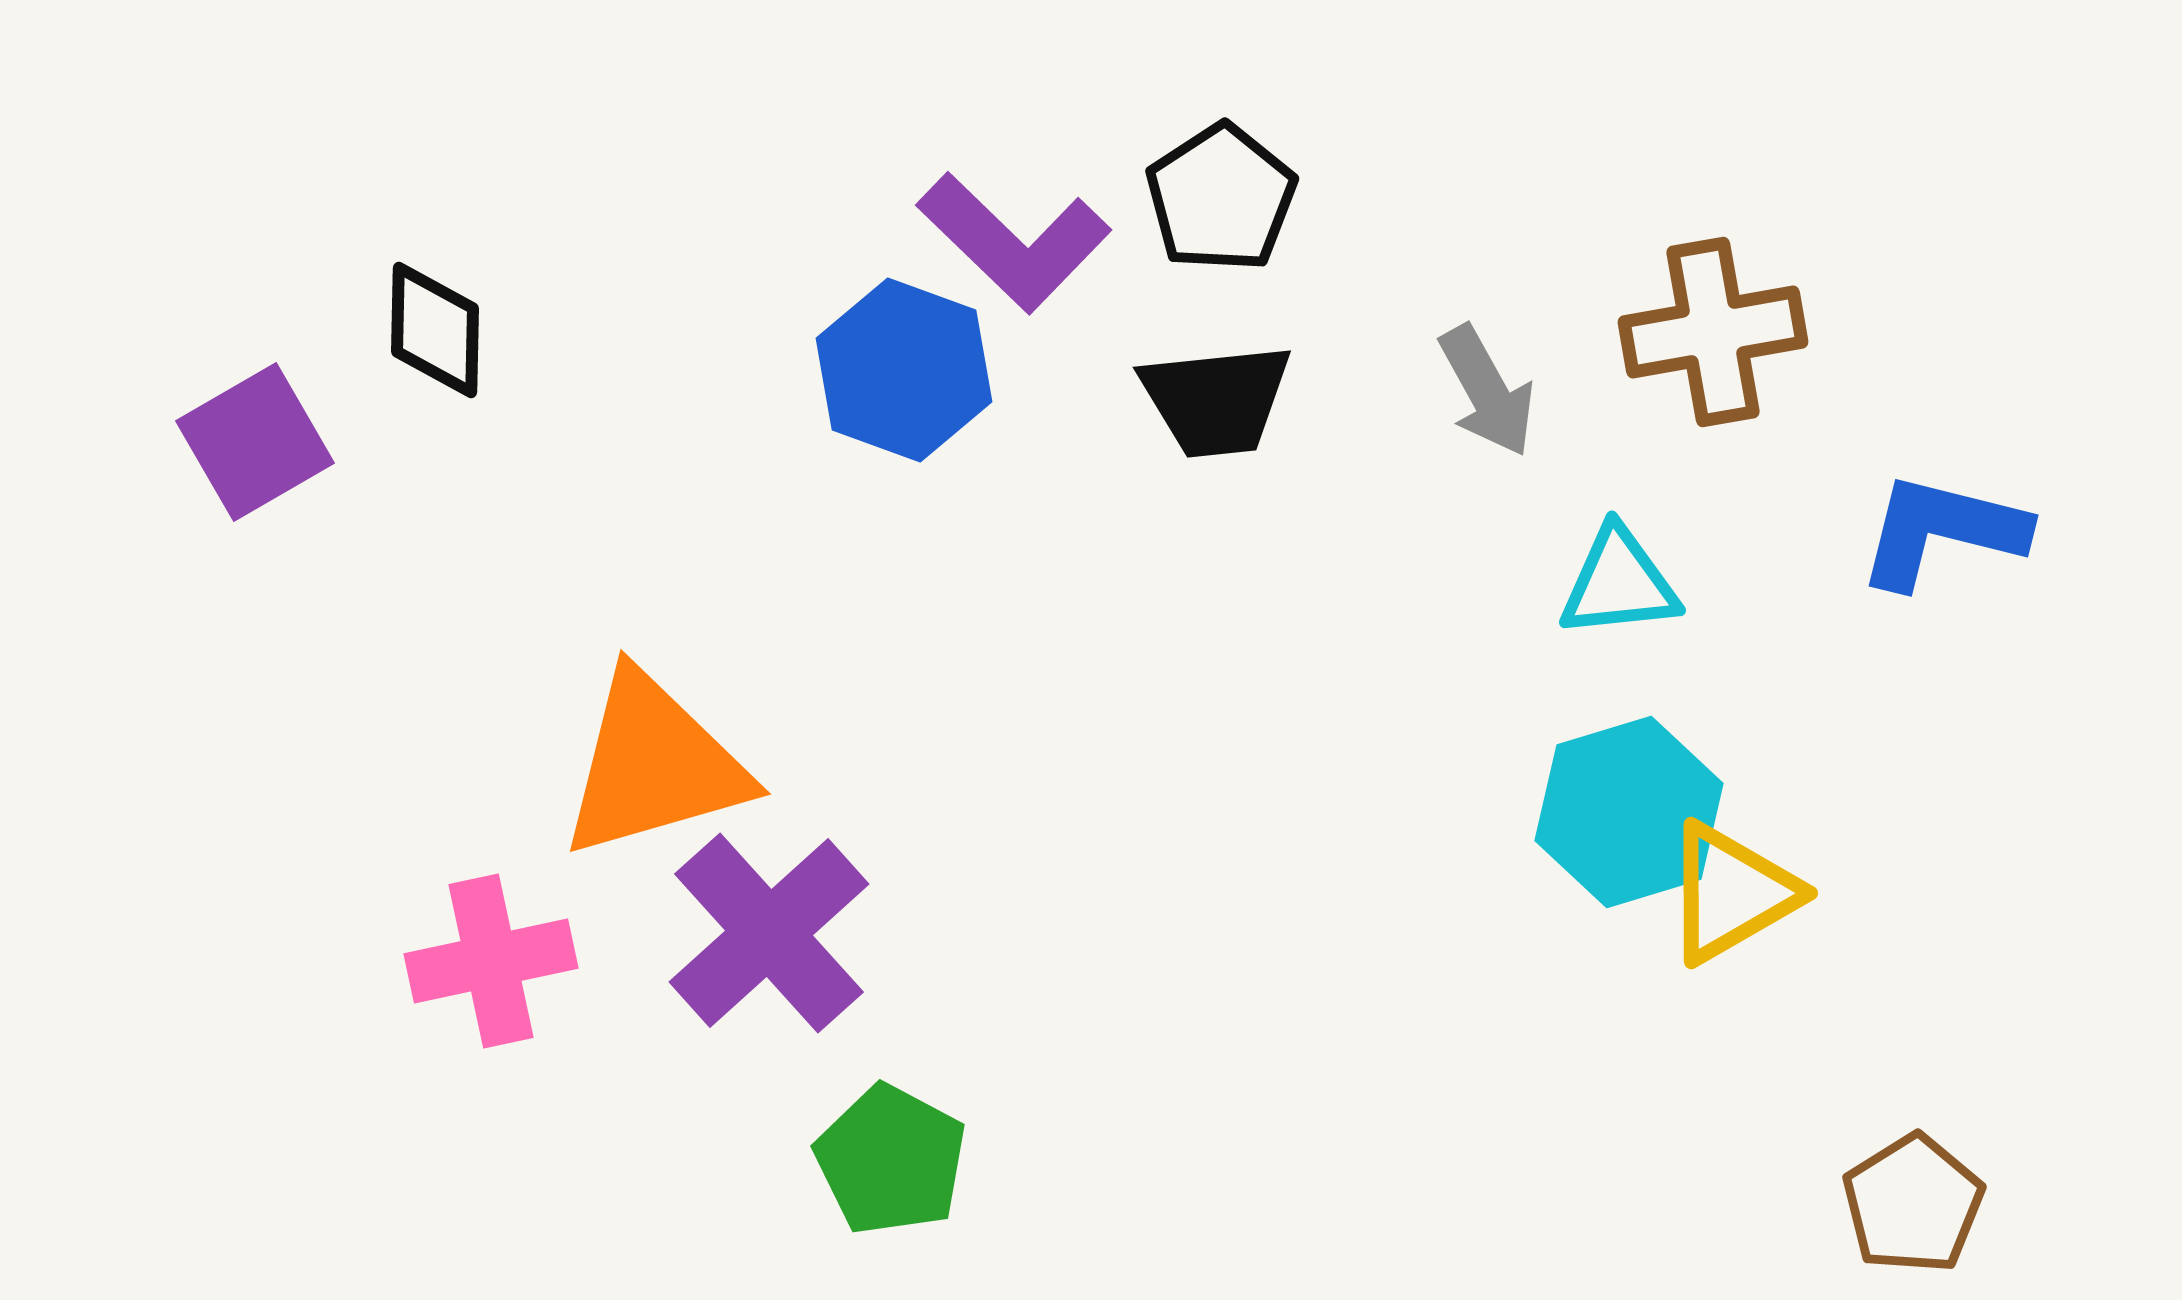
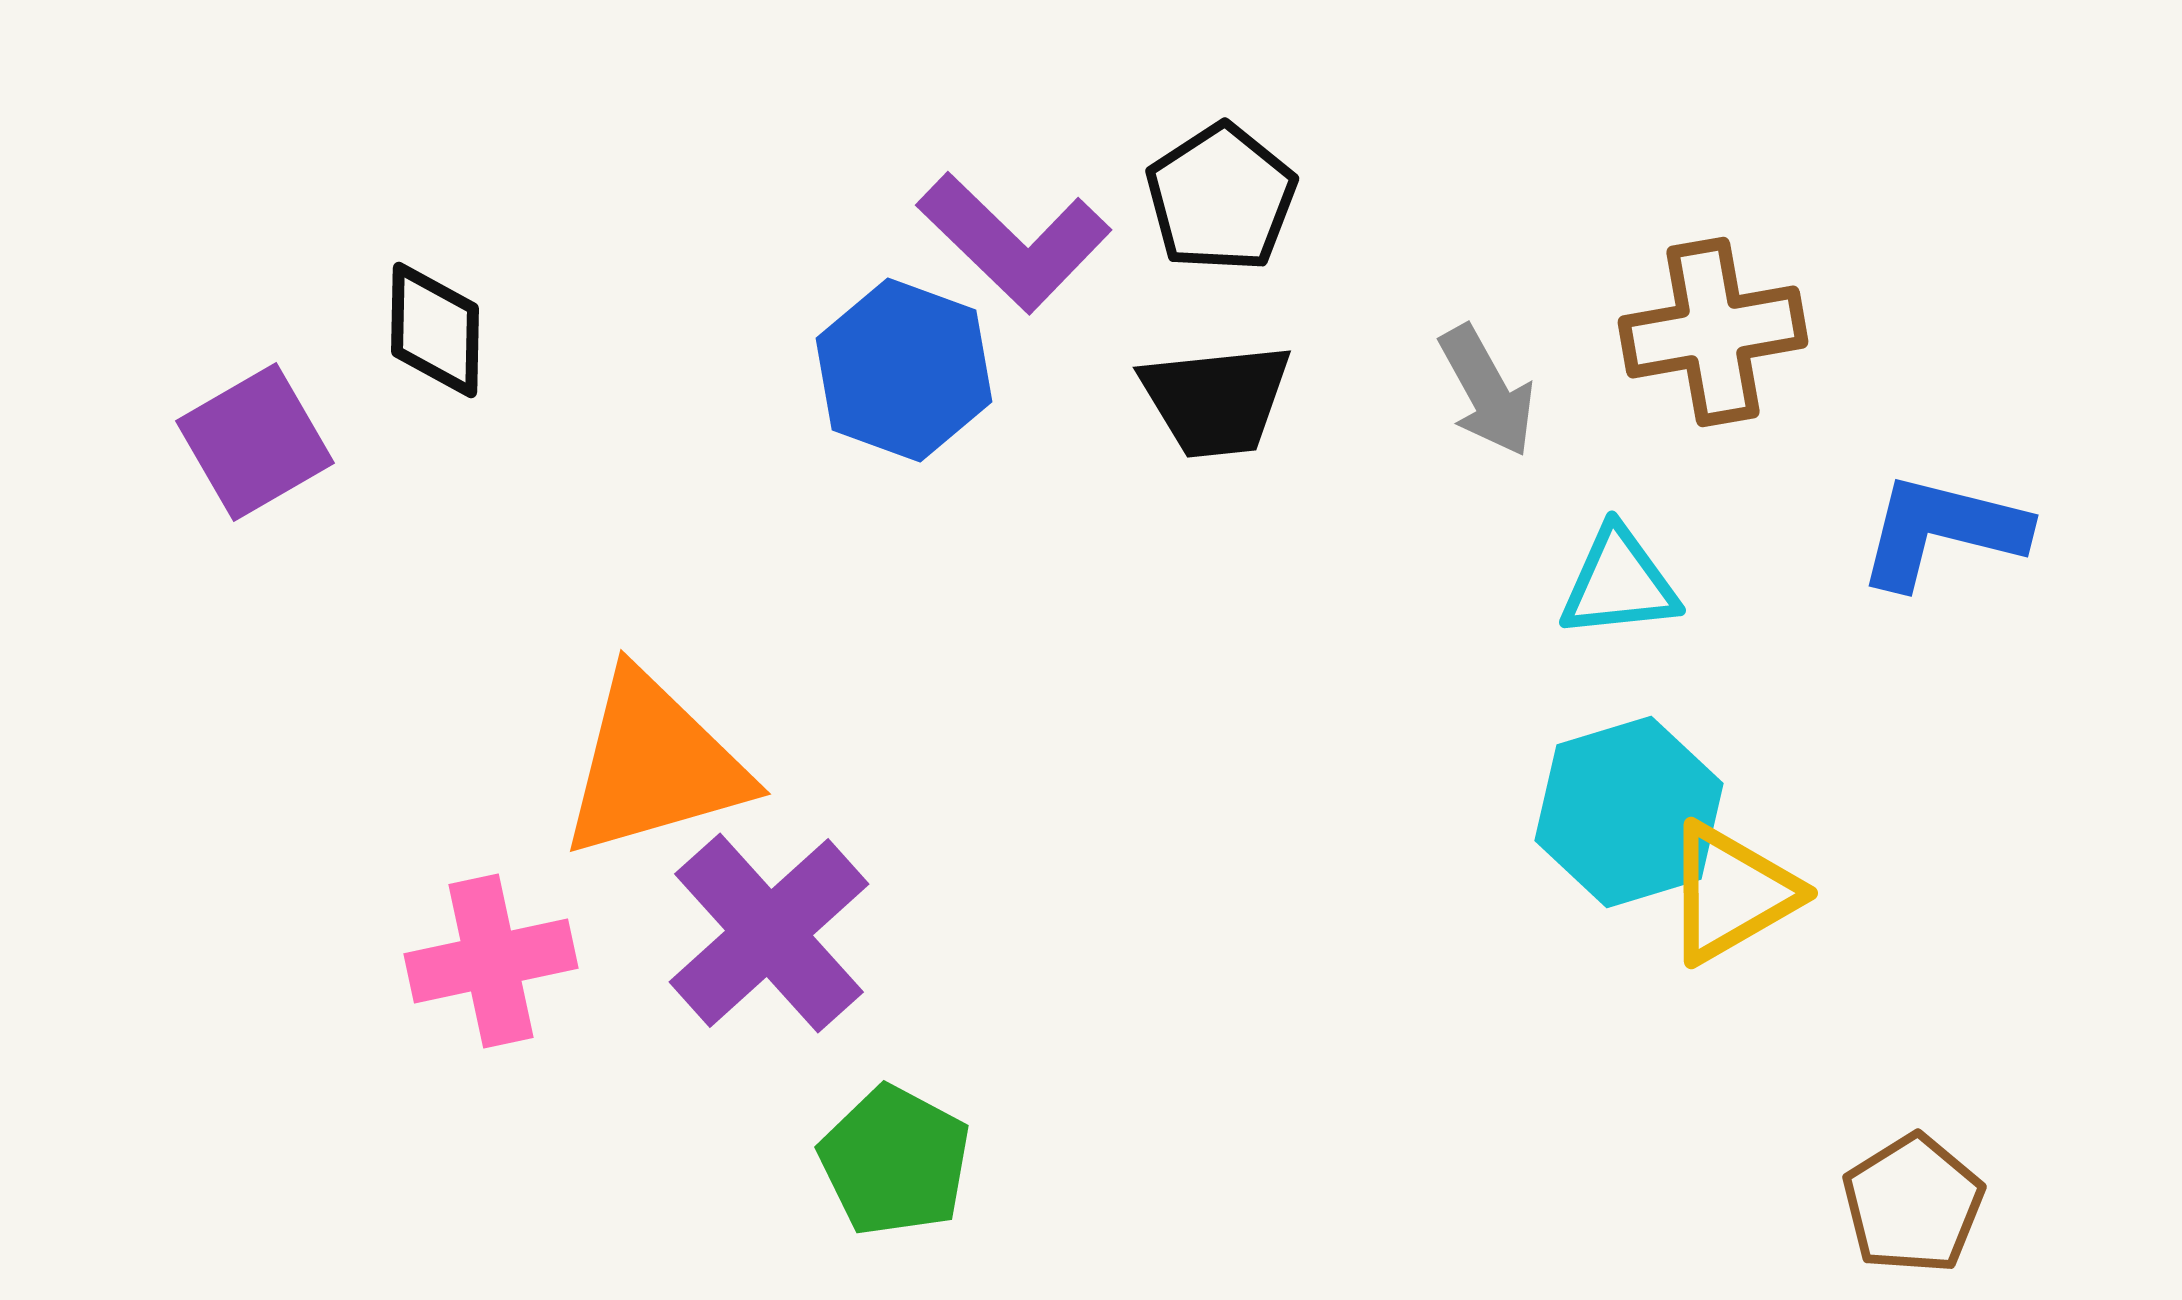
green pentagon: moved 4 px right, 1 px down
